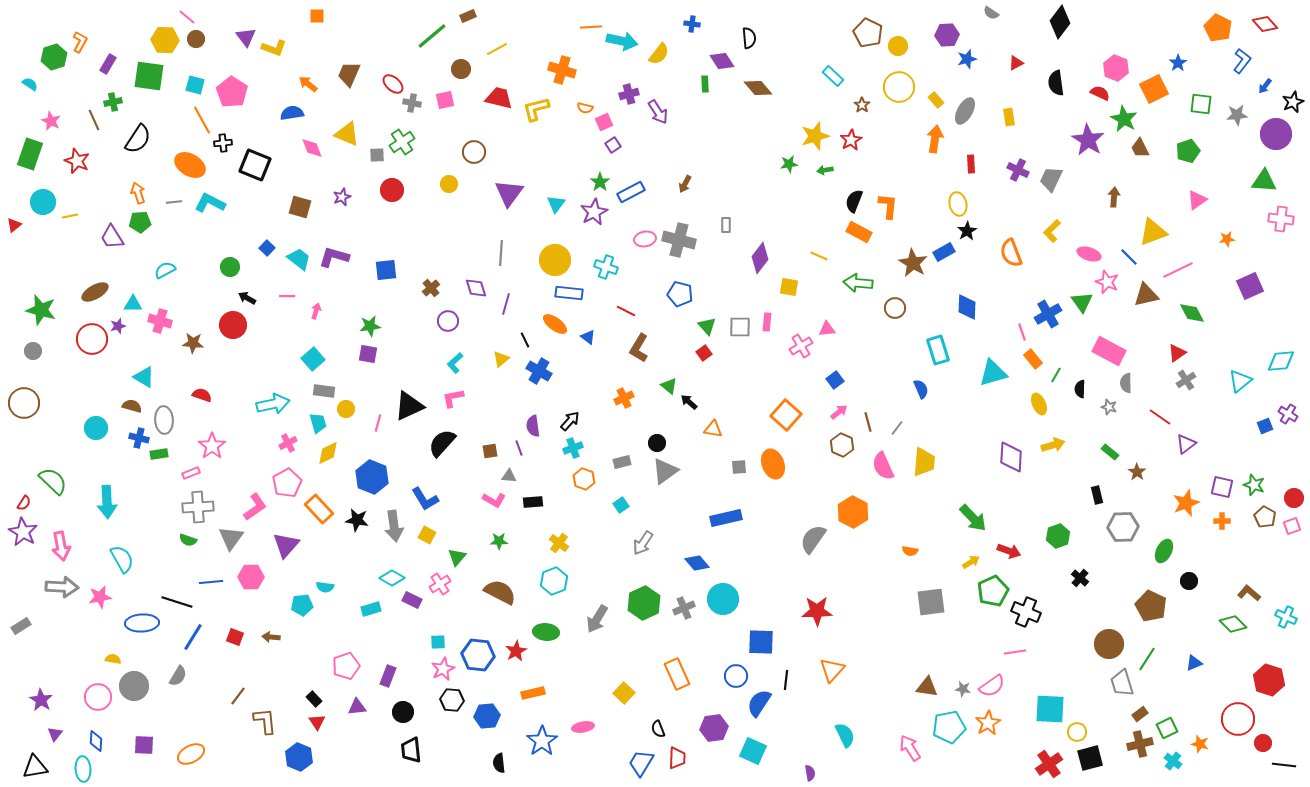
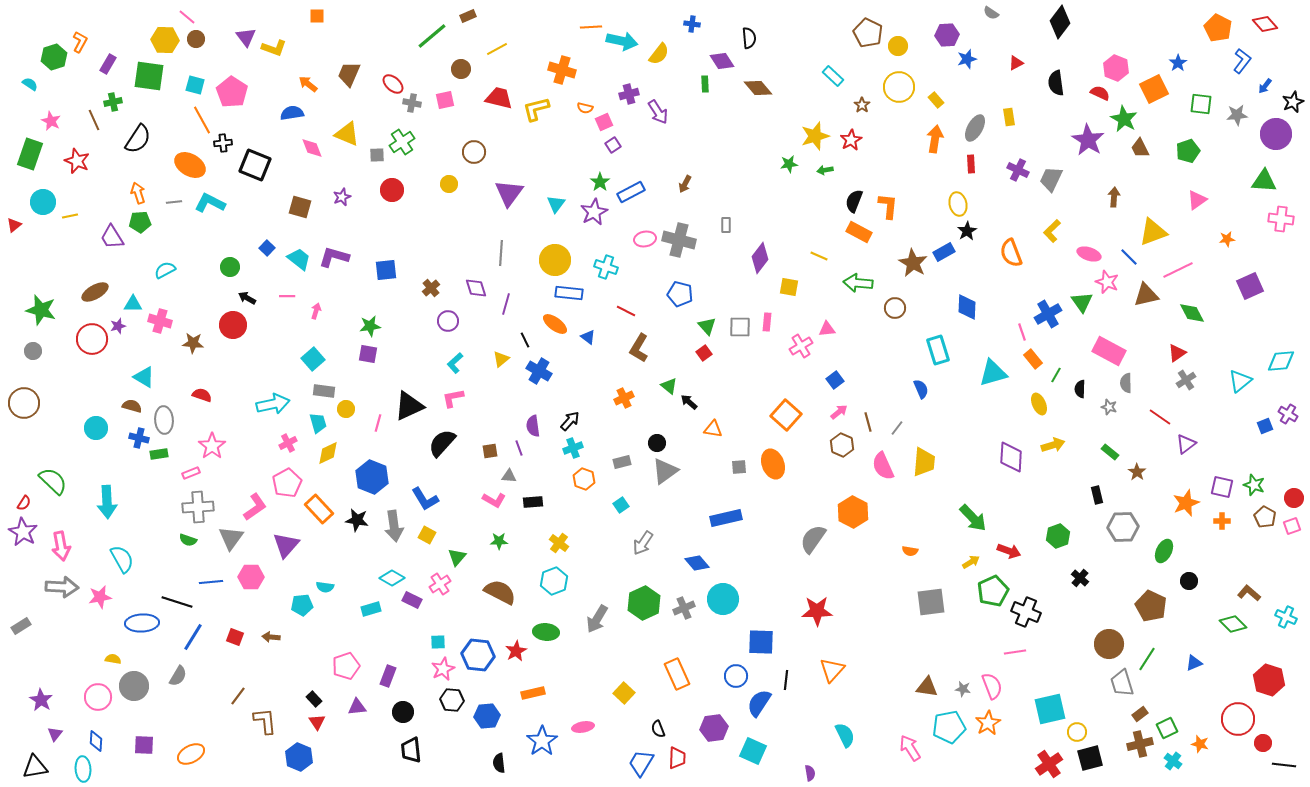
gray ellipse at (965, 111): moved 10 px right, 17 px down
pink semicircle at (992, 686): rotated 76 degrees counterclockwise
cyan square at (1050, 709): rotated 16 degrees counterclockwise
